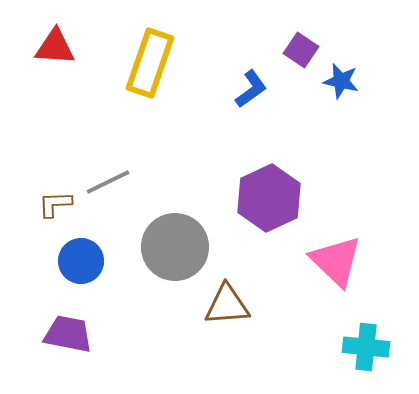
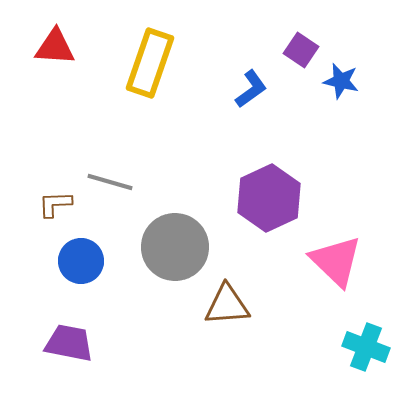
gray line: moved 2 px right; rotated 42 degrees clockwise
purple trapezoid: moved 1 px right, 9 px down
cyan cross: rotated 15 degrees clockwise
